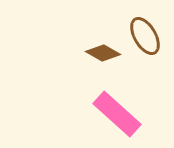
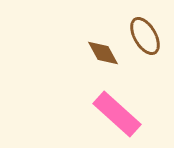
brown diamond: rotated 32 degrees clockwise
